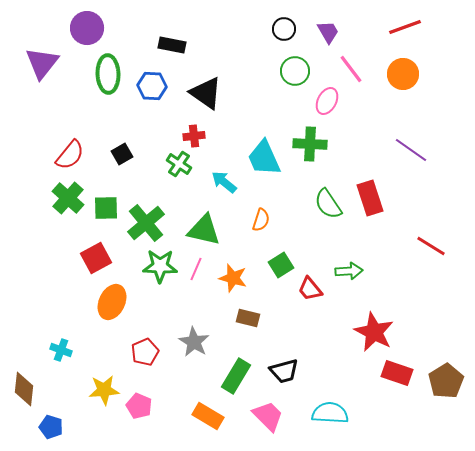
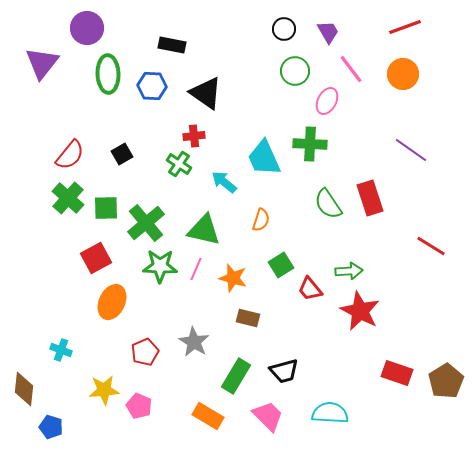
red star at (374, 332): moved 14 px left, 21 px up
